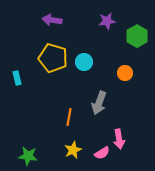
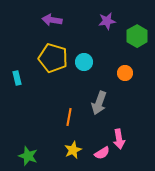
green star: rotated 12 degrees clockwise
